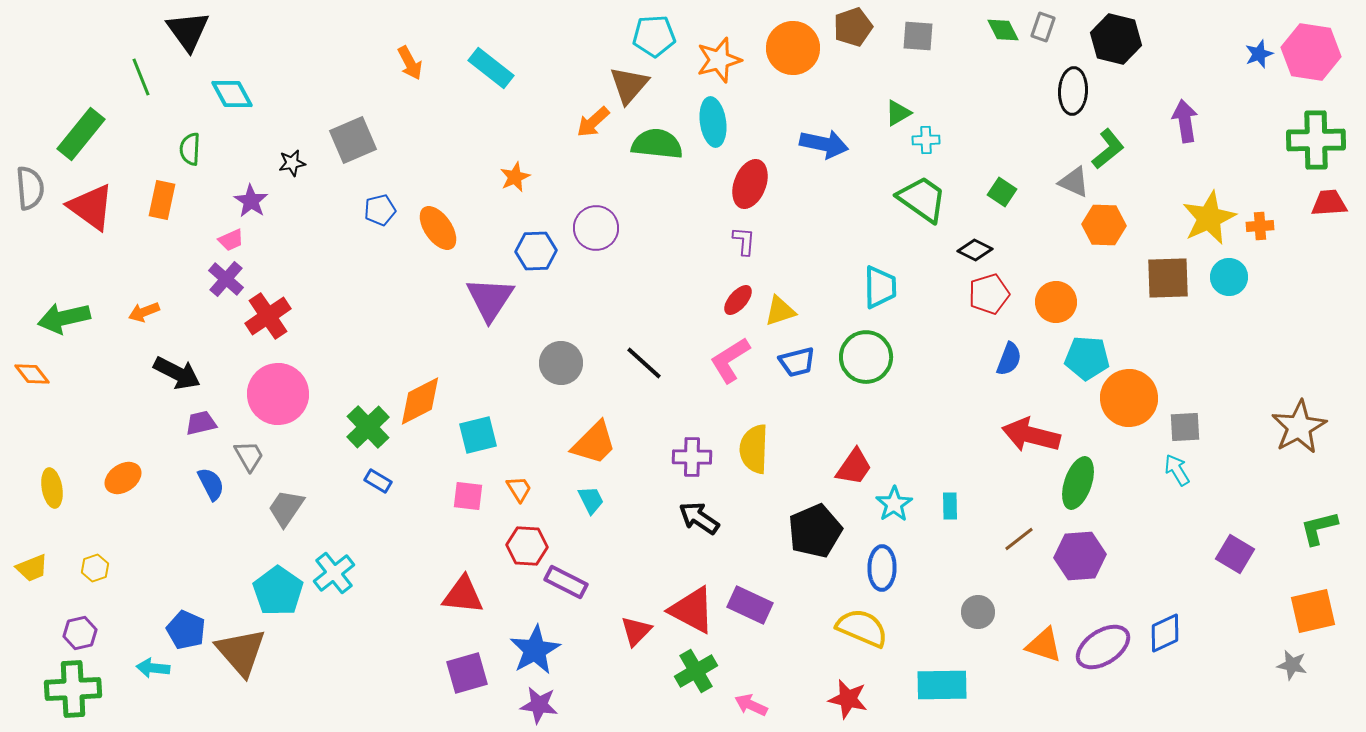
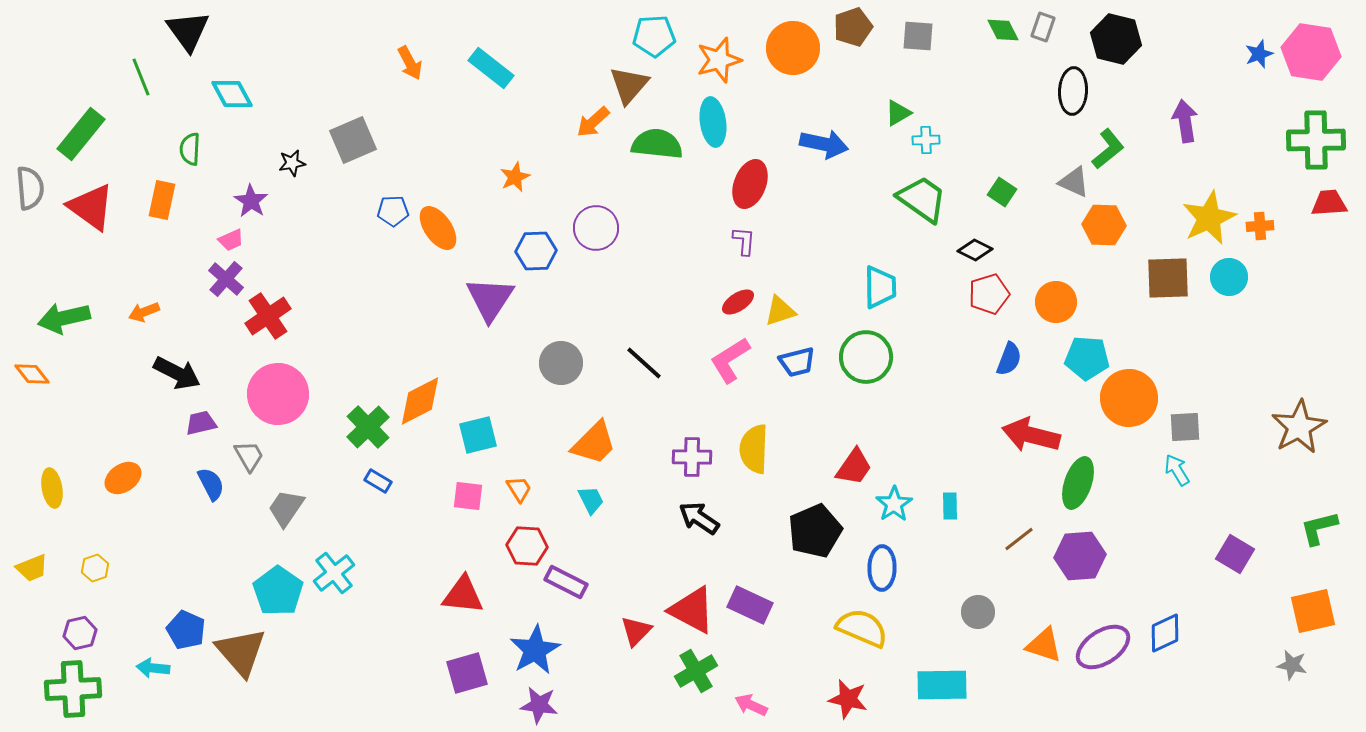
blue pentagon at (380, 210): moved 13 px right, 1 px down; rotated 12 degrees clockwise
red ellipse at (738, 300): moved 2 px down; rotated 16 degrees clockwise
